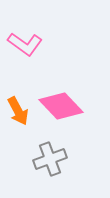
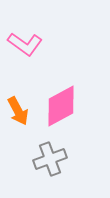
pink diamond: rotated 75 degrees counterclockwise
